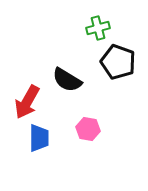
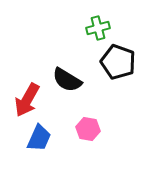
red arrow: moved 2 px up
blue trapezoid: rotated 24 degrees clockwise
